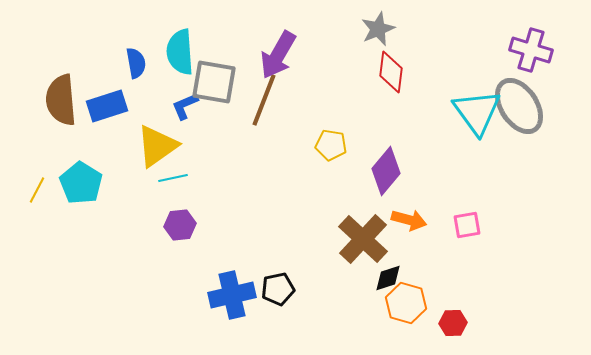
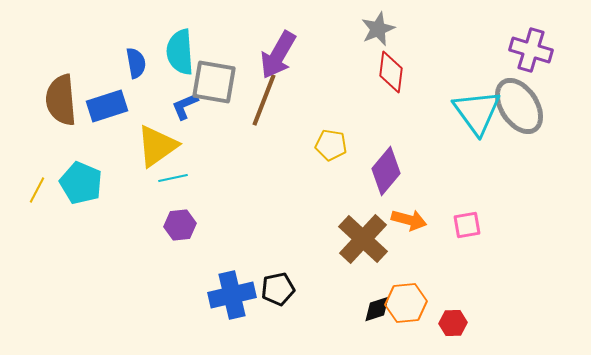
cyan pentagon: rotated 9 degrees counterclockwise
black diamond: moved 11 px left, 31 px down
orange hexagon: rotated 21 degrees counterclockwise
